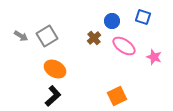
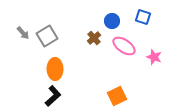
gray arrow: moved 2 px right, 3 px up; rotated 16 degrees clockwise
orange ellipse: rotated 60 degrees clockwise
